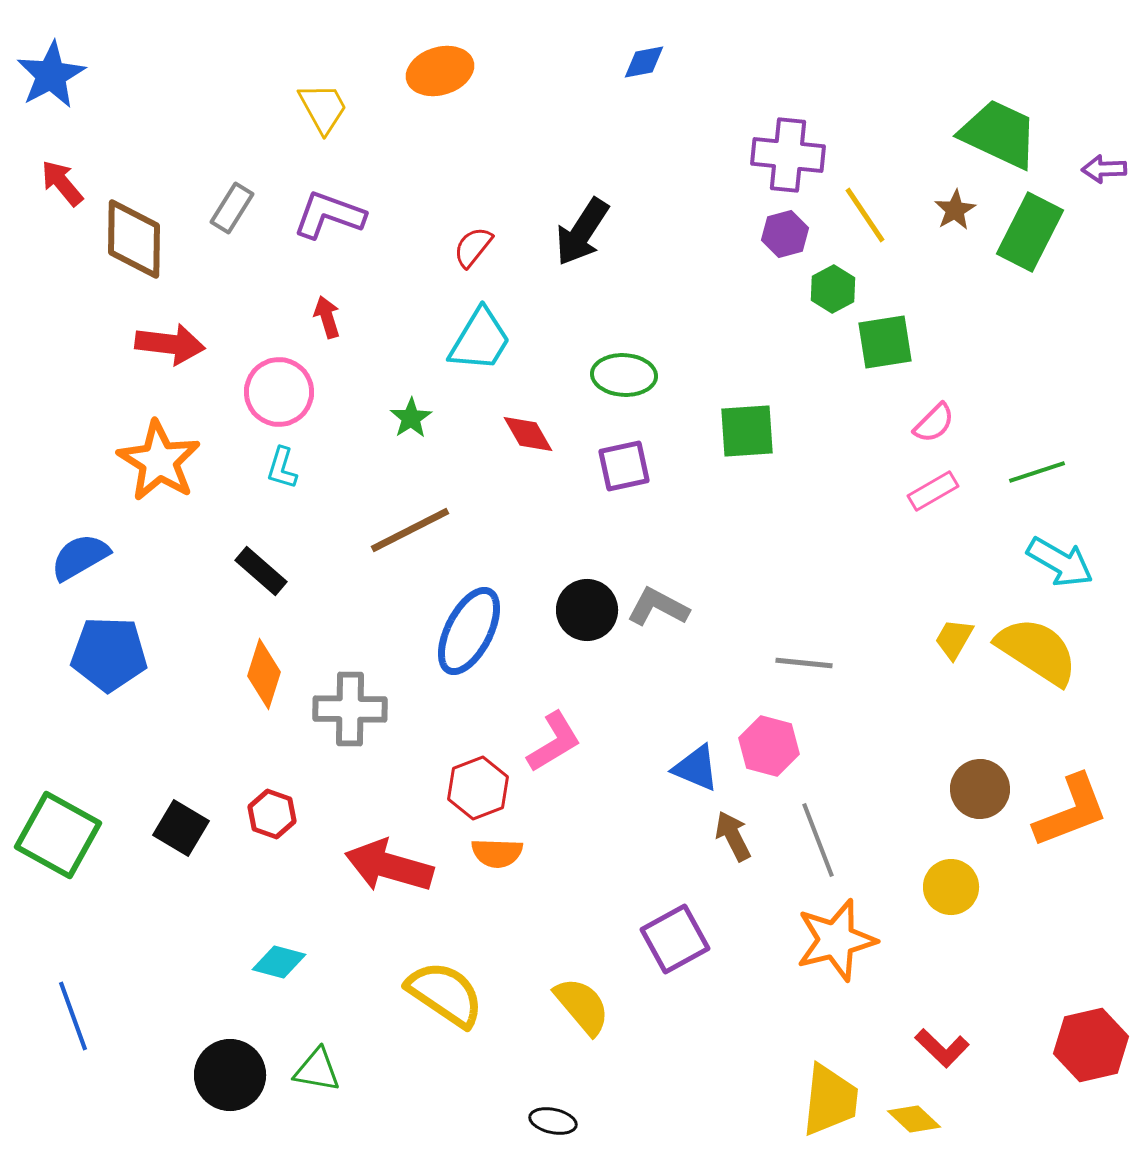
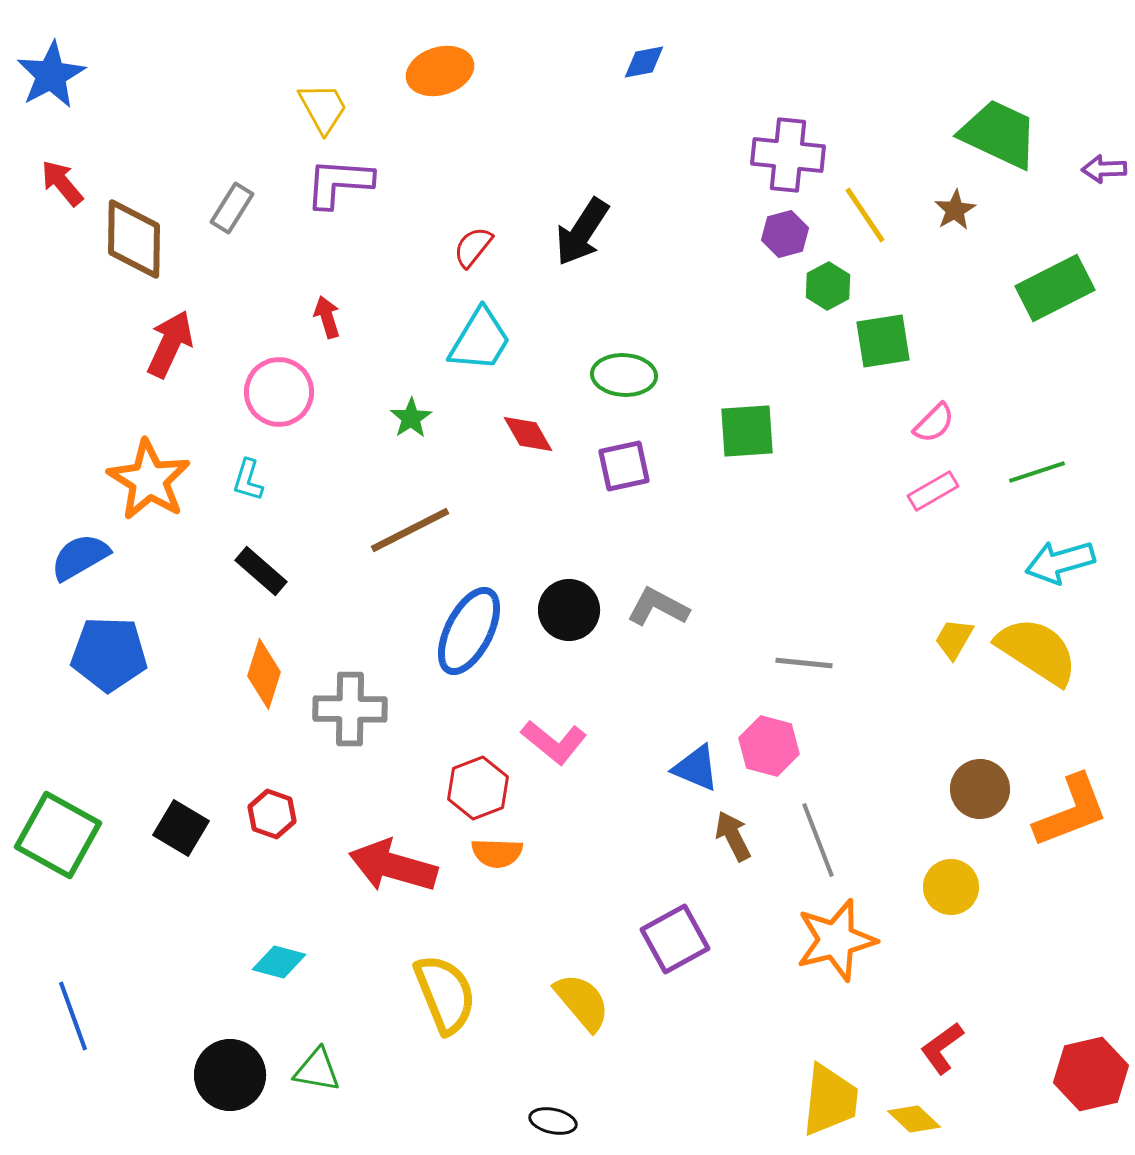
purple L-shape at (329, 215): moved 10 px right, 32 px up; rotated 16 degrees counterclockwise
green rectangle at (1030, 232): moved 25 px right, 56 px down; rotated 36 degrees clockwise
green hexagon at (833, 289): moved 5 px left, 3 px up
green square at (885, 342): moved 2 px left, 1 px up
red arrow at (170, 344): rotated 72 degrees counterclockwise
orange star at (159, 461): moved 10 px left, 19 px down
cyan L-shape at (282, 468): moved 34 px left, 12 px down
cyan arrow at (1060, 562): rotated 134 degrees clockwise
black circle at (587, 610): moved 18 px left
pink L-shape at (554, 742): rotated 70 degrees clockwise
red arrow at (389, 866): moved 4 px right
yellow semicircle at (445, 994): rotated 34 degrees clockwise
yellow semicircle at (582, 1006): moved 4 px up
red hexagon at (1091, 1045): moved 29 px down
red L-shape at (942, 1048): rotated 100 degrees clockwise
